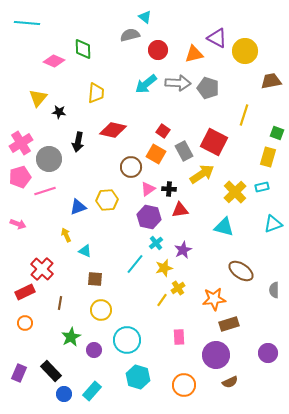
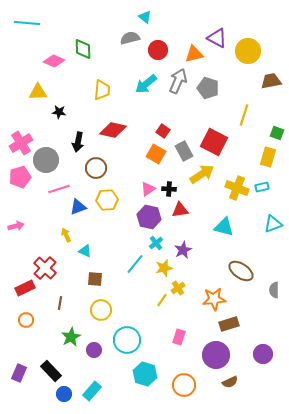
gray semicircle at (130, 35): moved 3 px down
yellow circle at (245, 51): moved 3 px right
gray arrow at (178, 83): moved 2 px up; rotated 70 degrees counterclockwise
yellow trapezoid at (96, 93): moved 6 px right, 3 px up
yellow triangle at (38, 98): moved 6 px up; rotated 48 degrees clockwise
gray circle at (49, 159): moved 3 px left, 1 px down
brown circle at (131, 167): moved 35 px left, 1 px down
pink line at (45, 191): moved 14 px right, 2 px up
yellow cross at (235, 192): moved 2 px right, 4 px up; rotated 25 degrees counterclockwise
pink arrow at (18, 224): moved 2 px left, 2 px down; rotated 35 degrees counterclockwise
red cross at (42, 269): moved 3 px right, 1 px up
red rectangle at (25, 292): moved 4 px up
orange circle at (25, 323): moved 1 px right, 3 px up
pink rectangle at (179, 337): rotated 21 degrees clockwise
purple circle at (268, 353): moved 5 px left, 1 px down
cyan hexagon at (138, 377): moved 7 px right, 3 px up
